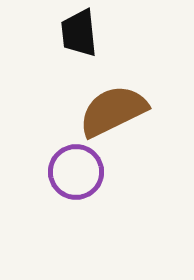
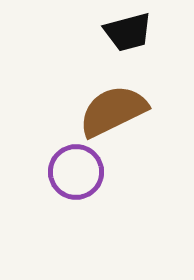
black trapezoid: moved 49 px right, 1 px up; rotated 99 degrees counterclockwise
